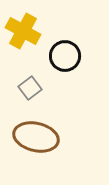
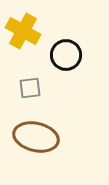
black circle: moved 1 px right, 1 px up
gray square: rotated 30 degrees clockwise
